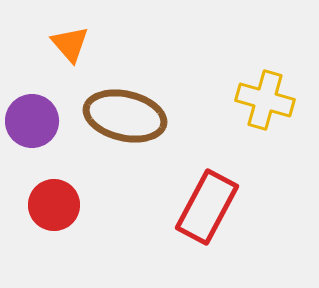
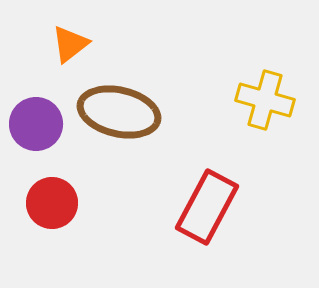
orange triangle: rotated 33 degrees clockwise
brown ellipse: moved 6 px left, 4 px up
purple circle: moved 4 px right, 3 px down
red circle: moved 2 px left, 2 px up
